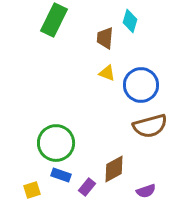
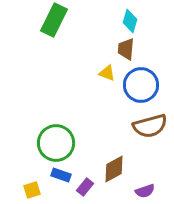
brown trapezoid: moved 21 px right, 11 px down
purple rectangle: moved 2 px left
purple semicircle: moved 1 px left
